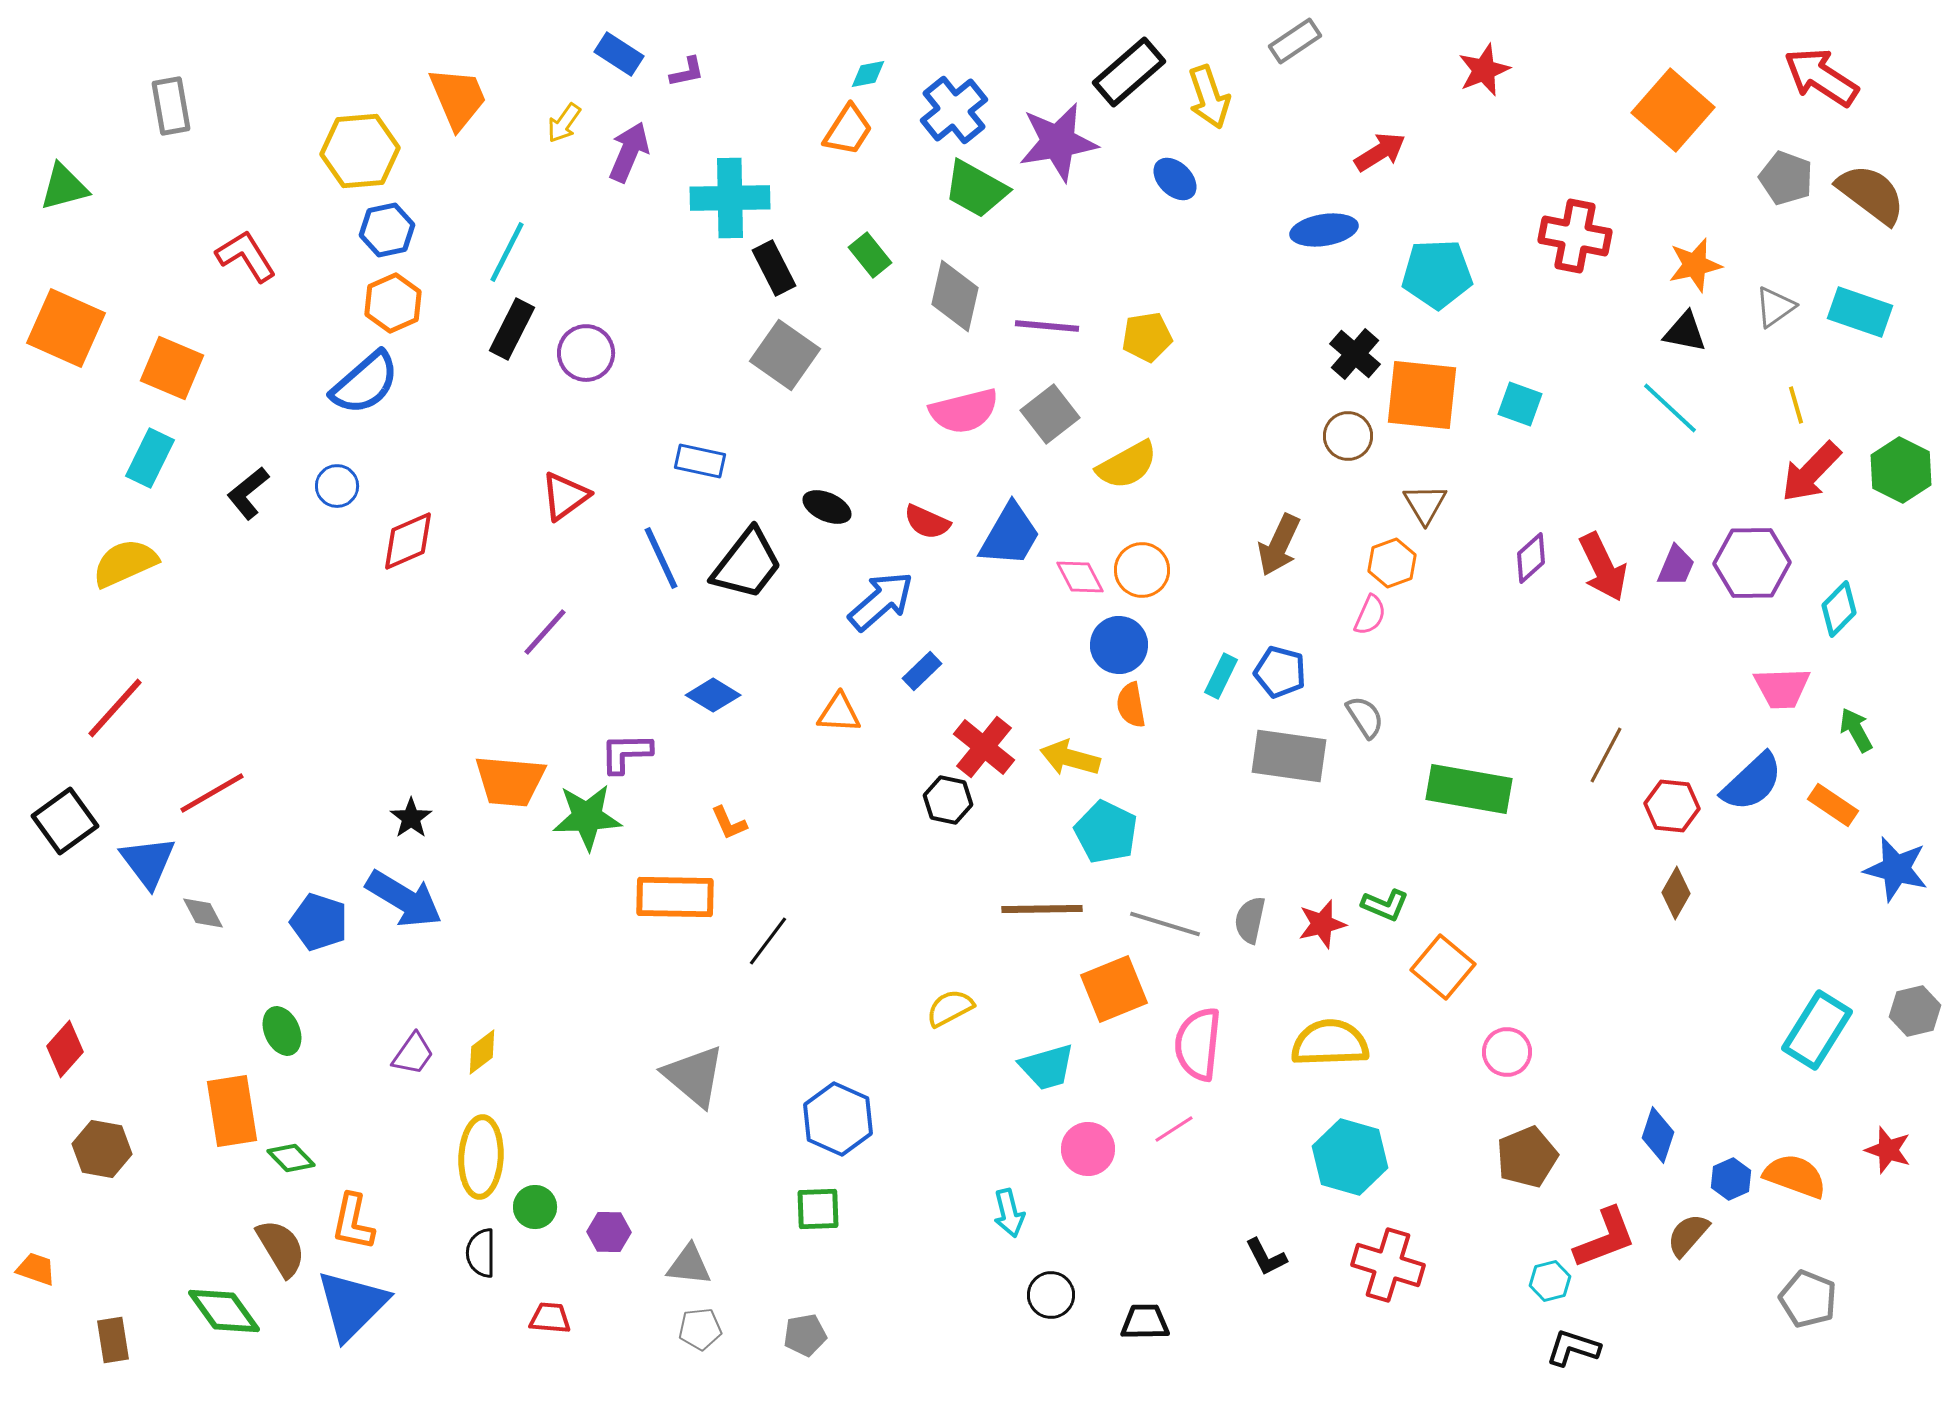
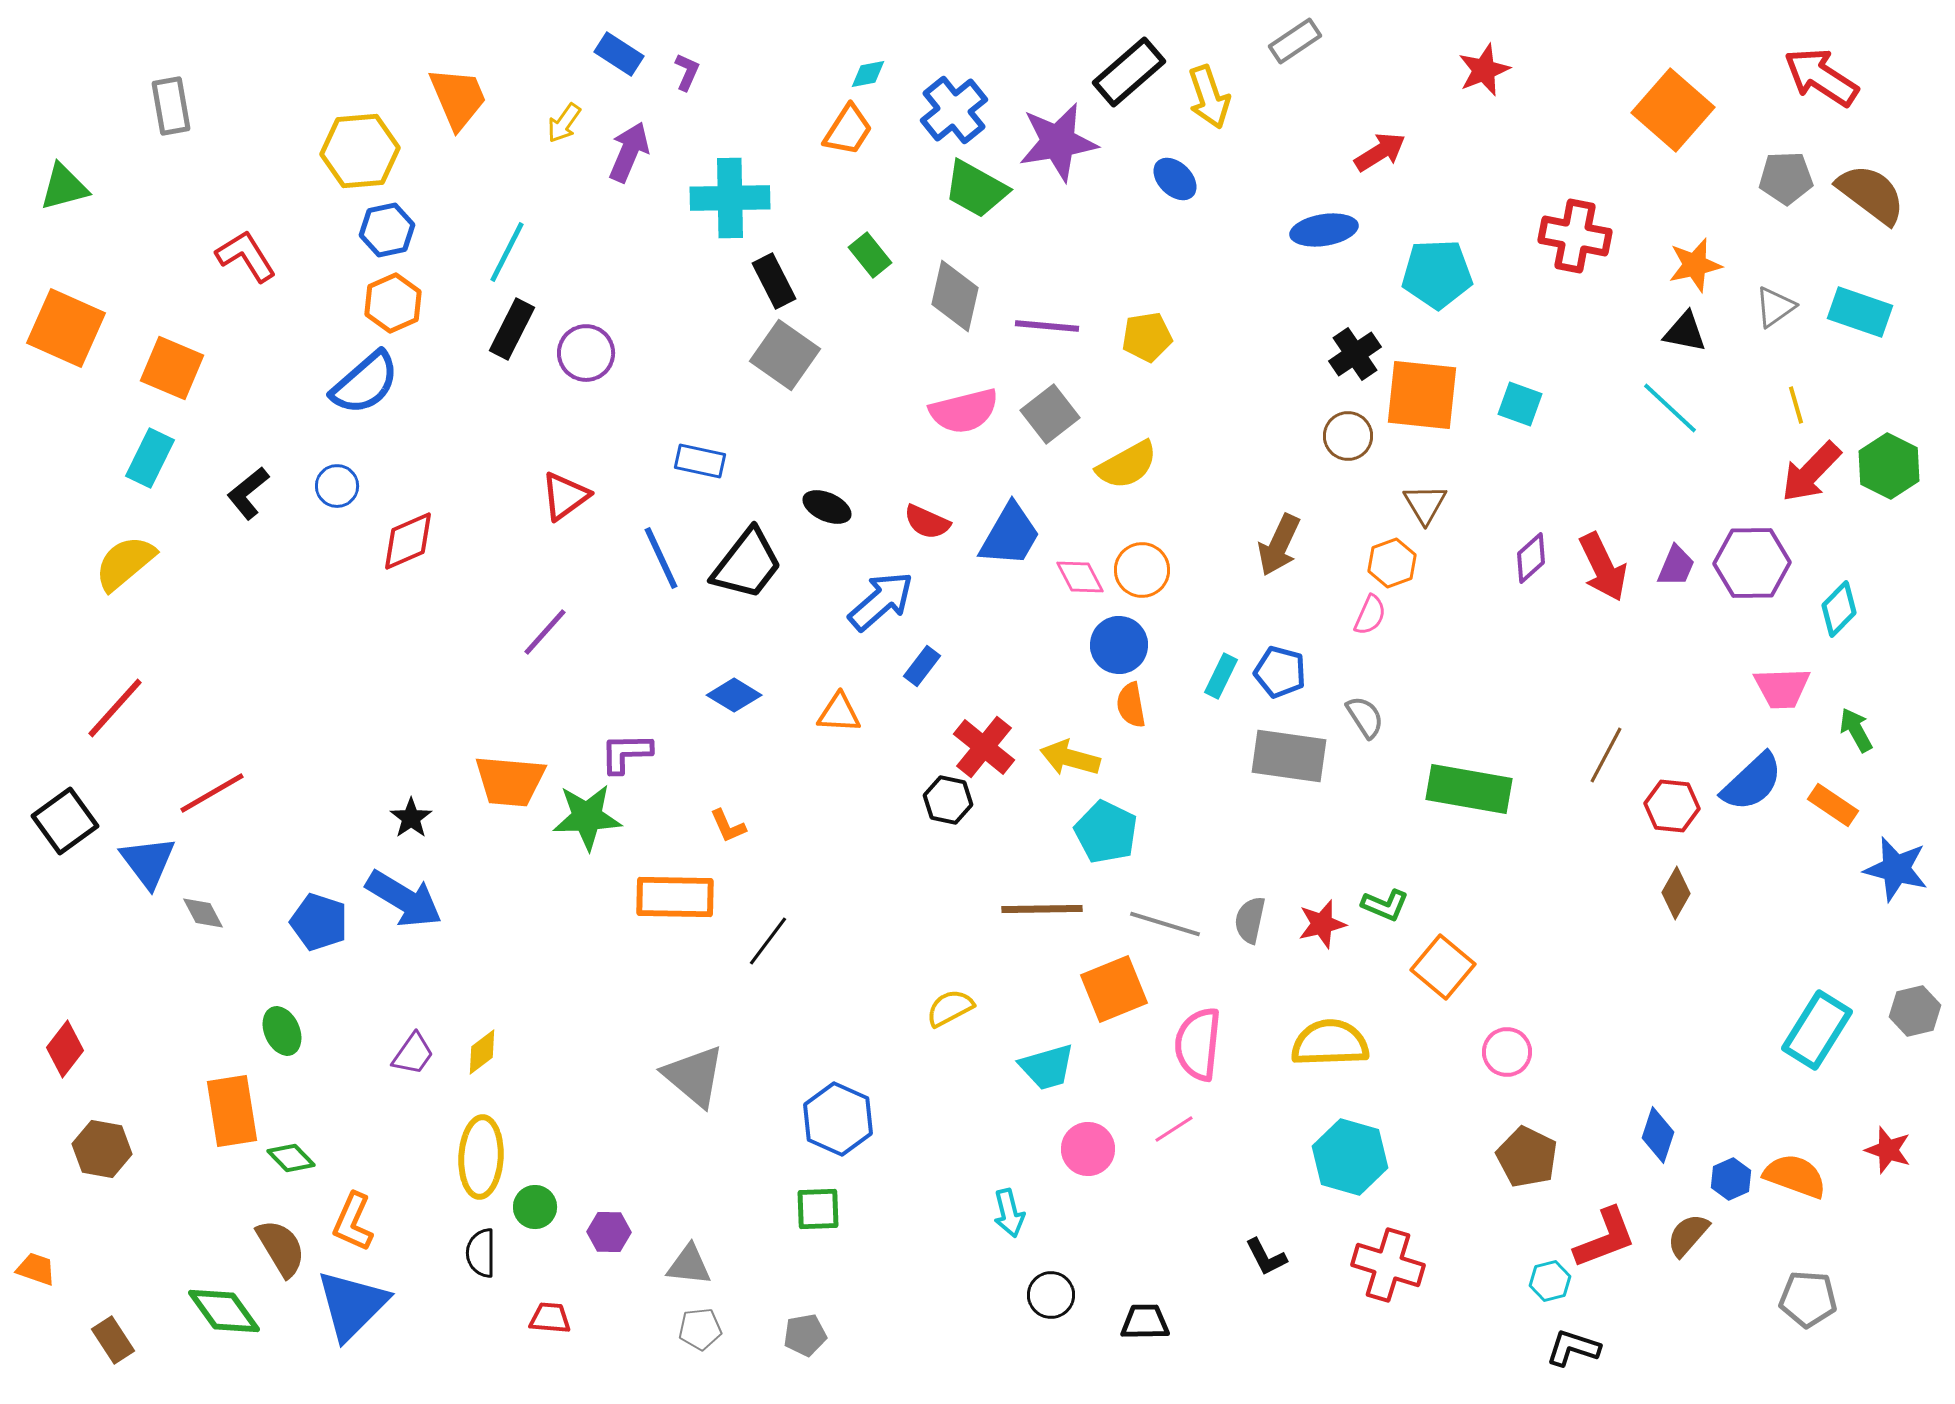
purple L-shape at (687, 72): rotated 54 degrees counterclockwise
gray pentagon at (1786, 178): rotated 22 degrees counterclockwise
black rectangle at (774, 268): moved 13 px down
black cross at (1355, 354): rotated 15 degrees clockwise
green hexagon at (1901, 470): moved 12 px left, 4 px up
yellow semicircle at (125, 563): rotated 16 degrees counterclockwise
blue rectangle at (922, 671): moved 5 px up; rotated 9 degrees counterclockwise
blue diamond at (713, 695): moved 21 px right
orange L-shape at (729, 823): moved 1 px left, 3 px down
red diamond at (65, 1049): rotated 4 degrees counterclockwise
brown pentagon at (1527, 1157): rotated 24 degrees counterclockwise
orange L-shape at (353, 1222): rotated 12 degrees clockwise
gray pentagon at (1808, 1299): rotated 18 degrees counterclockwise
brown rectangle at (113, 1340): rotated 24 degrees counterclockwise
